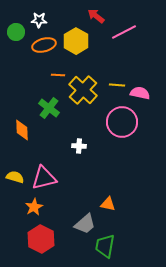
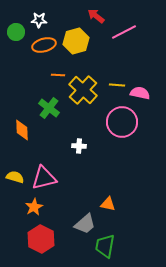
yellow hexagon: rotated 15 degrees clockwise
